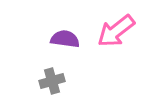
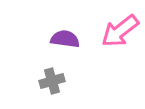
pink arrow: moved 4 px right
